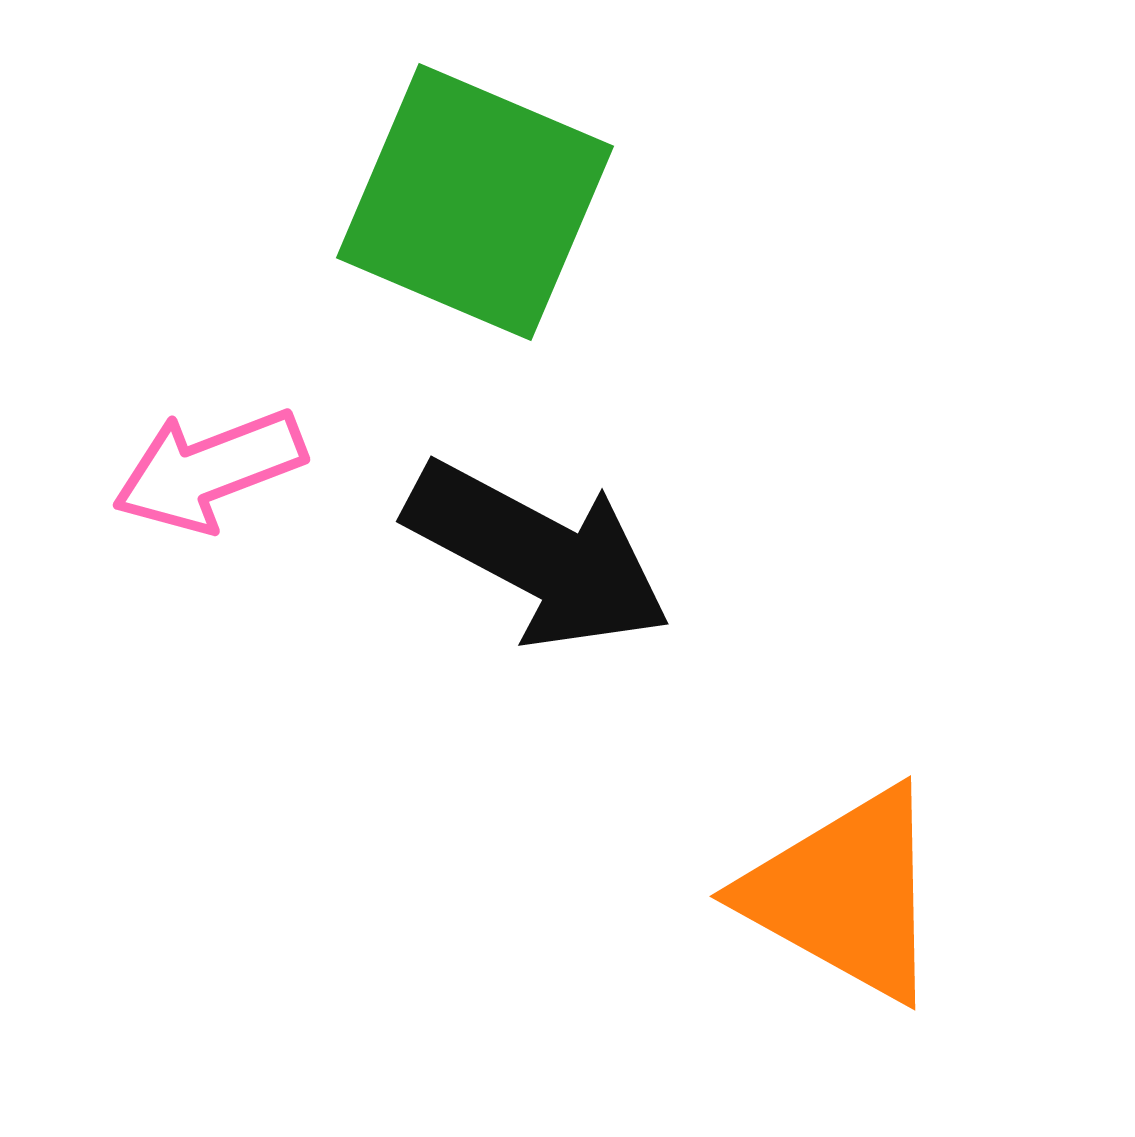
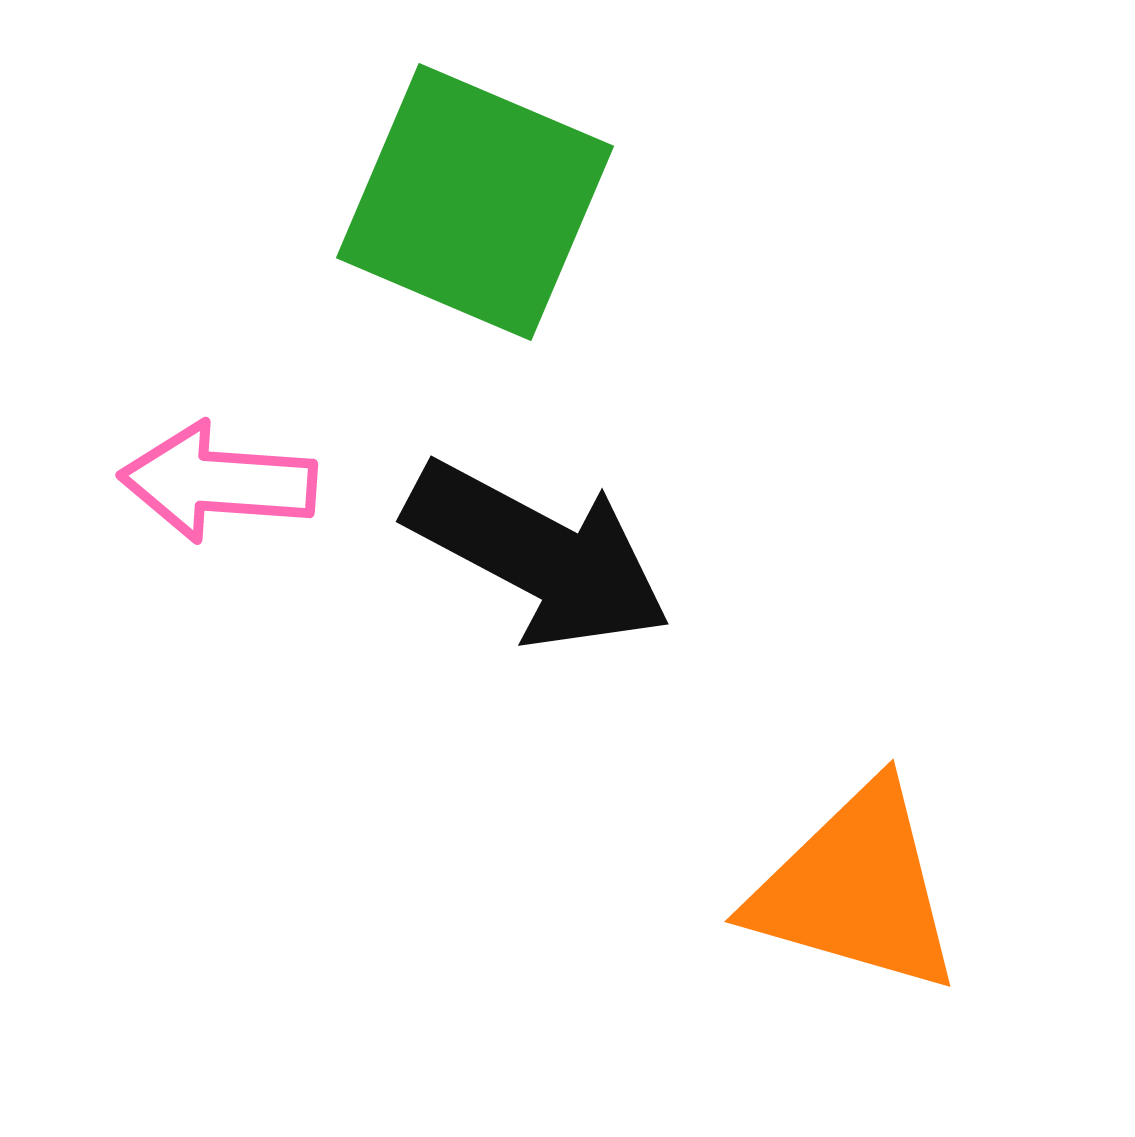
pink arrow: moved 9 px right, 12 px down; rotated 25 degrees clockwise
orange triangle: moved 11 px right, 5 px up; rotated 13 degrees counterclockwise
